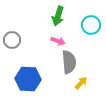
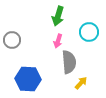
cyan circle: moved 2 px left, 7 px down
pink arrow: rotated 88 degrees clockwise
